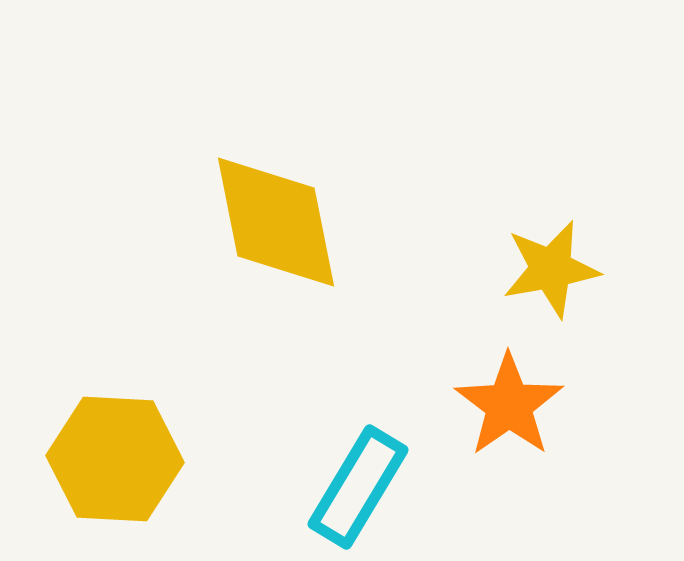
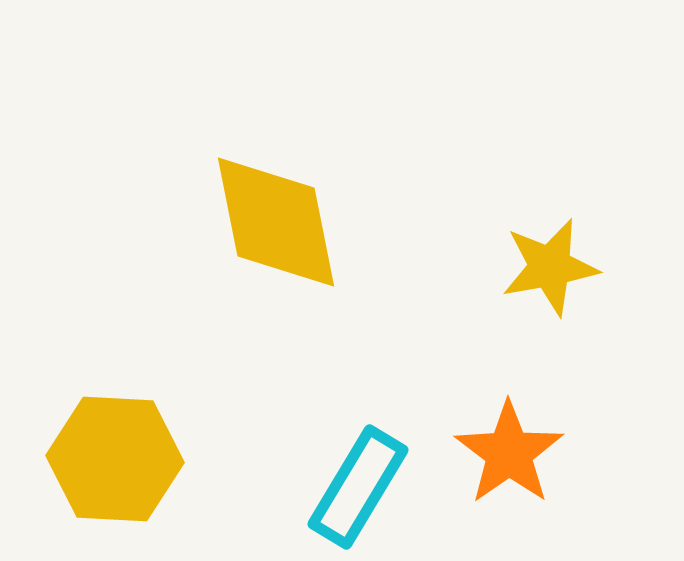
yellow star: moved 1 px left, 2 px up
orange star: moved 48 px down
